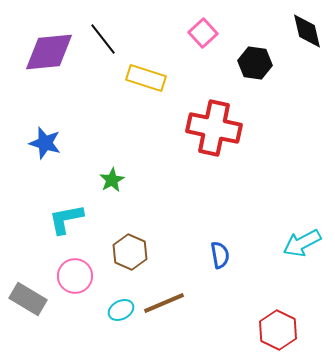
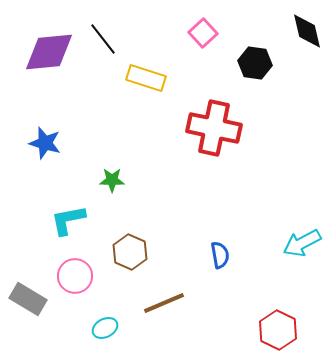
green star: rotated 30 degrees clockwise
cyan L-shape: moved 2 px right, 1 px down
cyan ellipse: moved 16 px left, 18 px down
